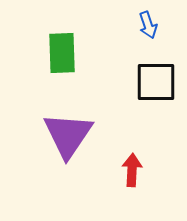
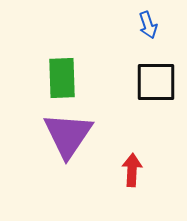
green rectangle: moved 25 px down
